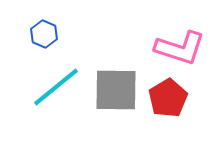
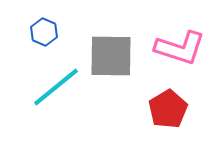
blue hexagon: moved 2 px up
gray square: moved 5 px left, 34 px up
red pentagon: moved 11 px down
